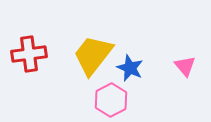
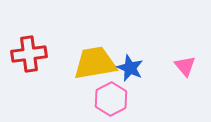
yellow trapezoid: moved 2 px right, 8 px down; rotated 42 degrees clockwise
pink hexagon: moved 1 px up
